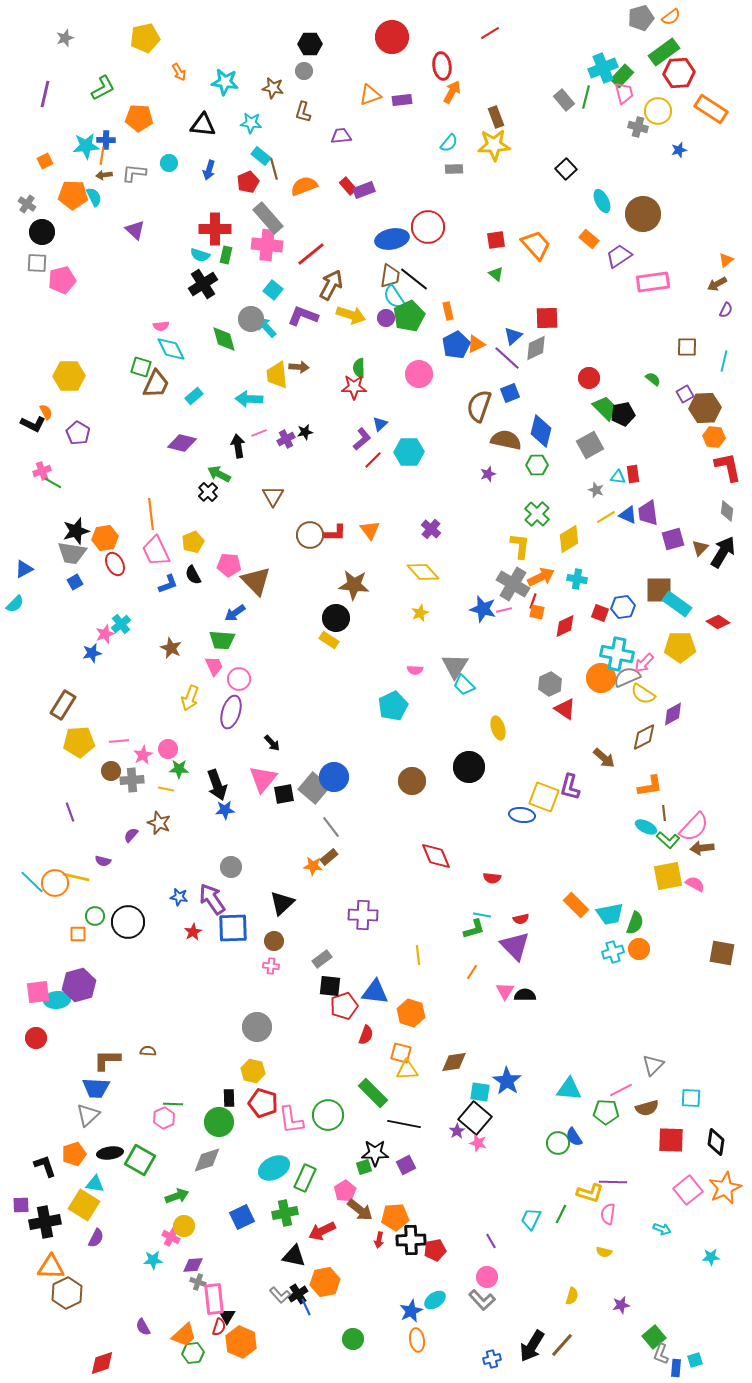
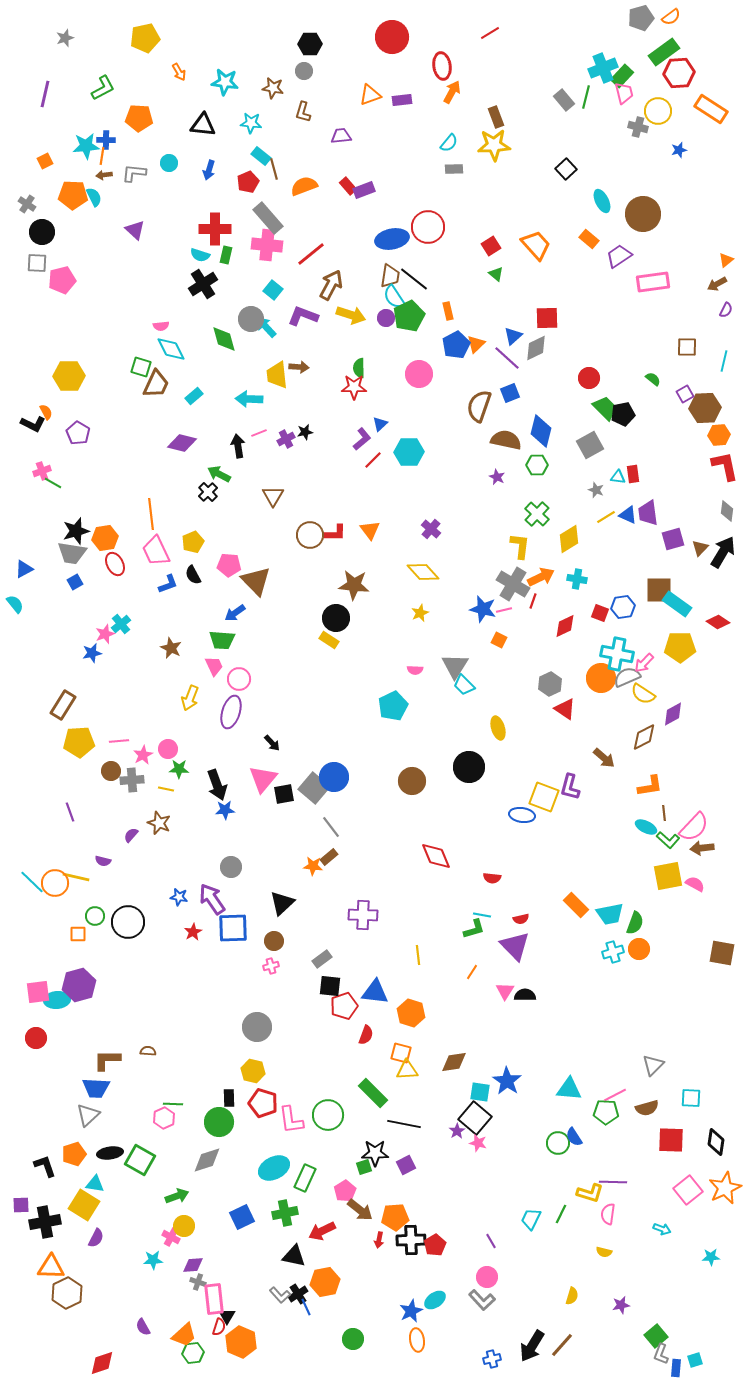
red square at (496, 240): moved 5 px left, 6 px down; rotated 24 degrees counterclockwise
orange triangle at (476, 344): rotated 18 degrees counterclockwise
orange hexagon at (714, 437): moved 5 px right, 2 px up; rotated 10 degrees counterclockwise
red L-shape at (728, 467): moved 3 px left, 1 px up
purple star at (488, 474): moved 9 px right, 3 px down; rotated 28 degrees counterclockwise
cyan semicircle at (15, 604): rotated 84 degrees counterclockwise
orange square at (537, 612): moved 38 px left, 28 px down; rotated 14 degrees clockwise
pink cross at (271, 966): rotated 21 degrees counterclockwise
pink line at (621, 1090): moved 6 px left, 5 px down
red pentagon at (435, 1250): moved 5 px up; rotated 20 degrees counterclockwise
green square at (654, 1337): moved 2 px right, 1 px up
